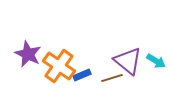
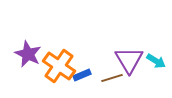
purple triangle: moved 1 px right, 1 px up; rotated 20 degrees clockwise
